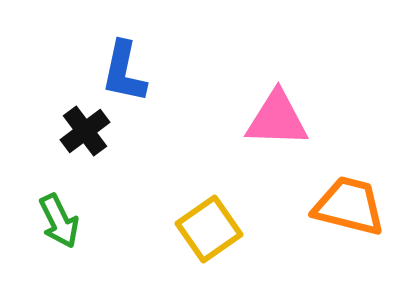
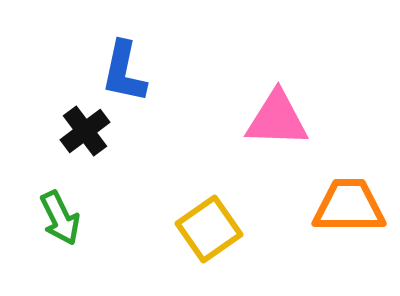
orange trapezoid: rotated 14 degrees counterclockwise
green arrow: moved 1 px right, 3 px up
